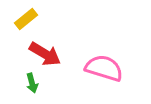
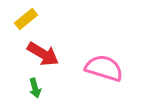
red arrow: moved 2 px left
green arrow: moved 3 px right, 5 px down
